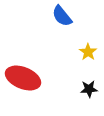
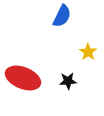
blue semicircle: rotated 115 degrees counterclockwise
black star: moved 21 px left, 8 px up
